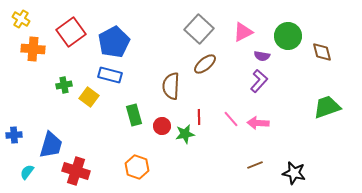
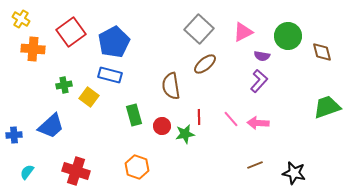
brown semicircle: rotated 12 degrees counterclockwise
blue trapezoid: moved 19 px up; rotated 32 degrees clockwise
